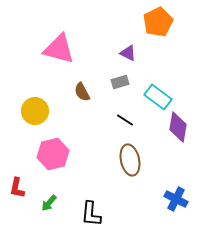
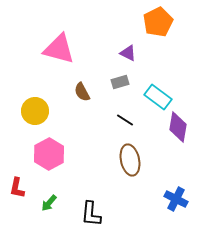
pink hexagon: moved 4 px left; rotated 16 degrees counterclockwise
